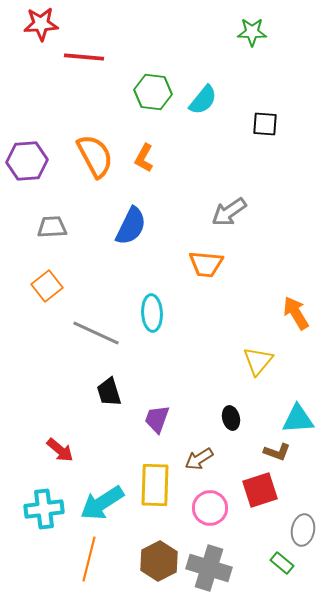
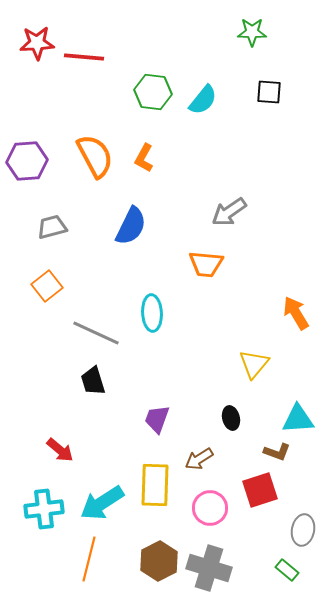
red star: moved 4 px left, 19 px down
black square: moved 4 px right, 32 px up
gray trapezoid: rotated 12 degrees counterclockwise
yellow triangle: moved 4 px left, 3 px down
black trapezoid: moved 16 px left, 11 px up
green rectangle: moved 5 px right, 7 px down
